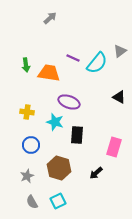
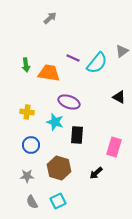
gray triangle: moved 2 px right
gray star: rotated 24 degrees clockwise
